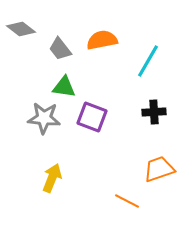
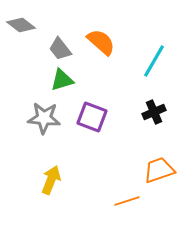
gray diamond: moved 4 px up
orange semicircle: moved 1 px left, 2 px down; rotated 52 degrees clockwise
cyan line: moved 6 px right
green triangle: moved 2 px left, 7 px up; rotated 25 degrees counterclockwise
black cross: rotated 20 degrees counterclockwise
orange trapezoid: moved 1 px down
yellow arrow: moved 1 px left, 2 px down
orange line: rotated 45 degrees counterclockwise
